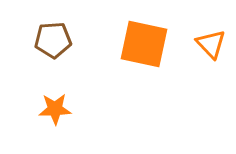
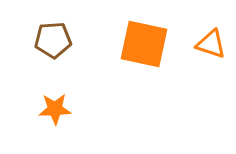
orange triangle: rotated 28 degrees counterclockwise
